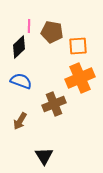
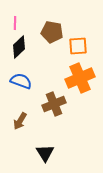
pink line: moved 14 px left, 3 px up
black triangle: moved 1 px right, 3 px up
